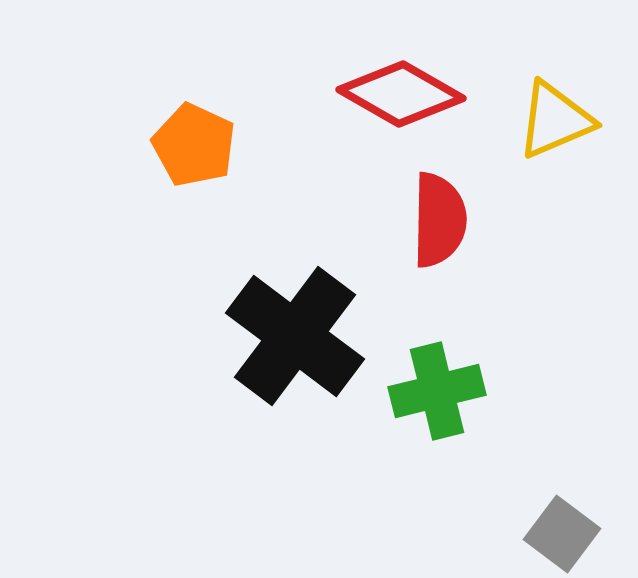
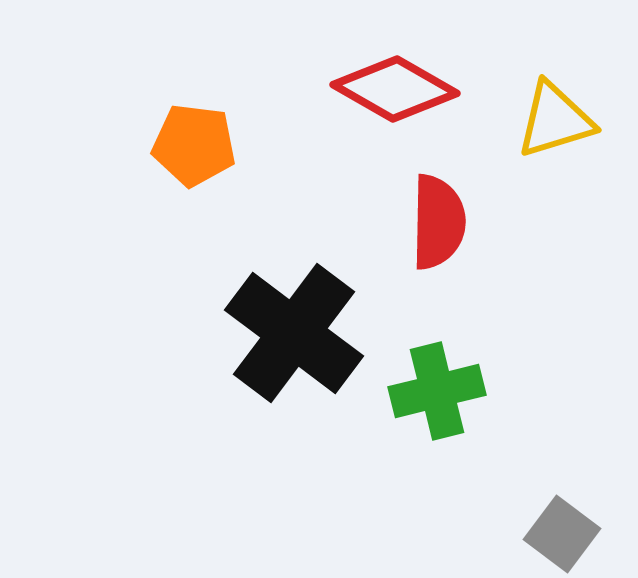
red diamond: moved 6 px left, 5 px up
yellow triangle: rotated 6 degrees clockwise
orange pentagon: rotated 18 degrees counterclockwise
red semicircle: moved 1 px left, 2 px down
black cross: moved 1 px left, 3 px up
